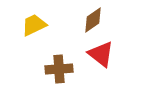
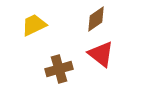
brown diamond: moved 3 px right, 1 px up
brown cross: rotated 12 degrees counterclockwise
